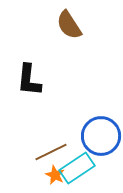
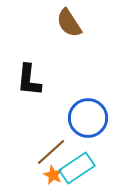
brown semicircle: moved 2 px up
blue circle: moved 13 px left, 18 px up
brown line: rotated 16 degrees counterclockwise
orange star: moved 2 px left
